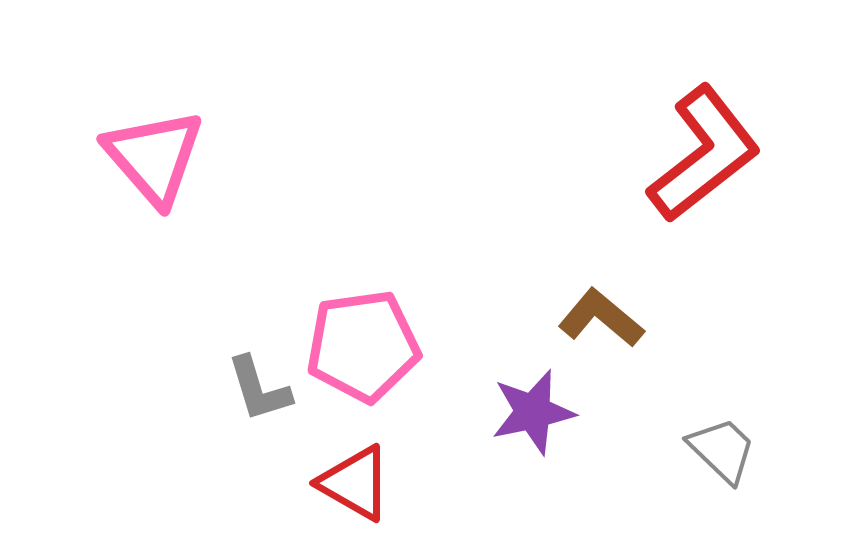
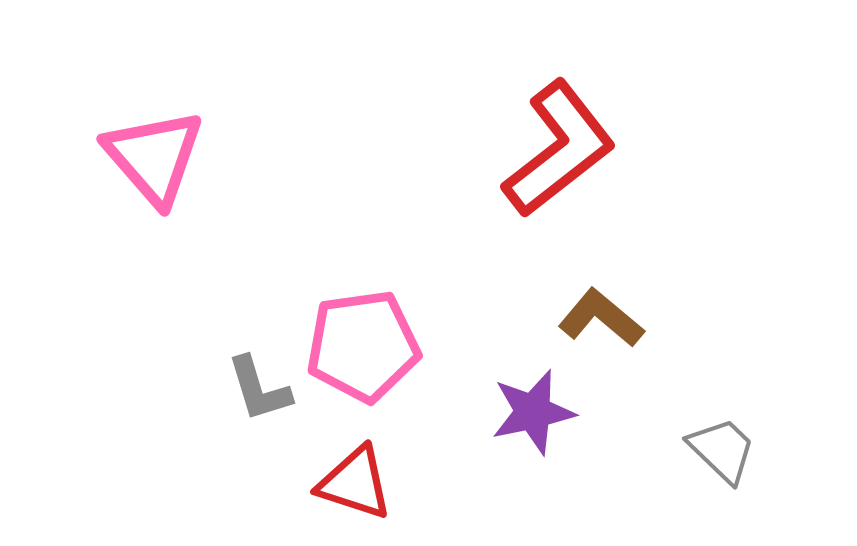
red L-shape: moved 145 px left, 5 px up
red triangle: rotated 12 degrees counterclockwise
